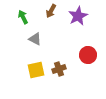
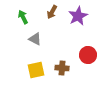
brown arrow: moved 1 px right, 1 px down
brown cross: moved 3 px right, 1 px up; rotated 24 degrees clockwise
